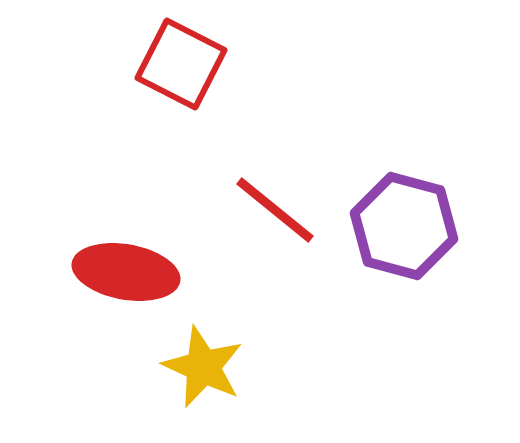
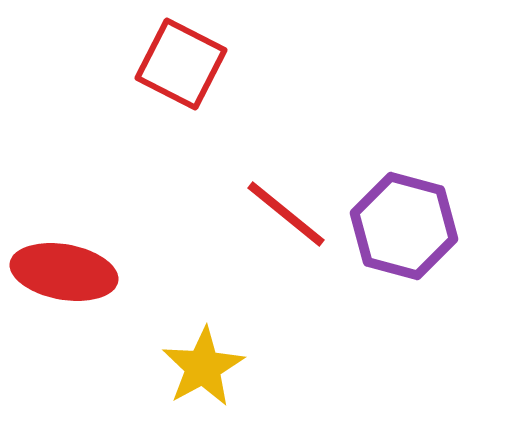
red line: moved 11 px right, 4 px down
red ellipse: moved 62 px left
yellow star: rotated 18 degrees clockwise
